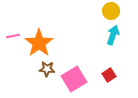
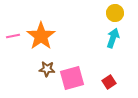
yellow circle: moved 4 px right, 2 px down
cyan arrow: moved 3 px down
orange star: moved 2 px right, 7 px up
red square: moved 7 px down
pink square: moved 2 px left, 1 px up; rotated 15 degrees clockwise
